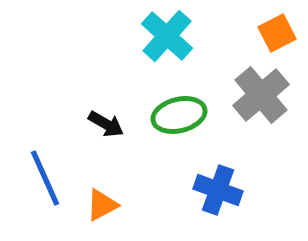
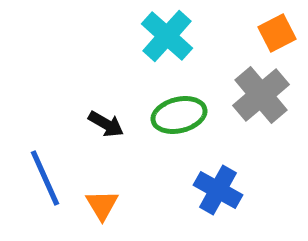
blue cross: rotated 9 degrees clockwise
orange triangle: rotated 33 degrees counterclockwise
